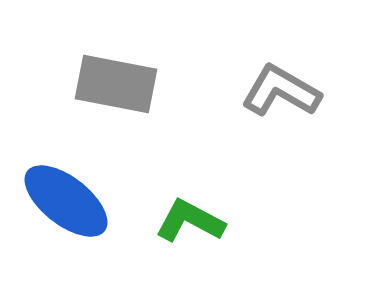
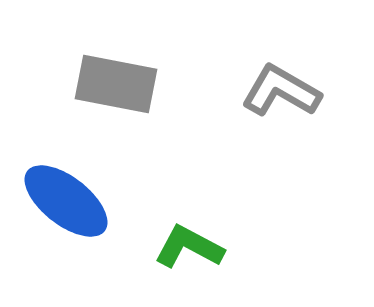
green L-shape: moved 1 px left, 26 px down
